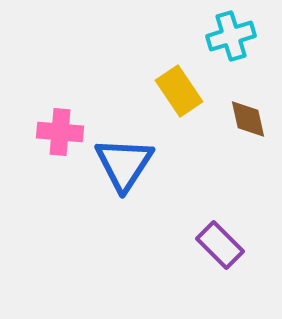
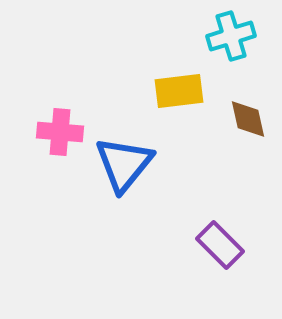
yellow rectangle: rotated 63 degrees counterclockwise
blue triangle: rotated 6 degrees clockwise
